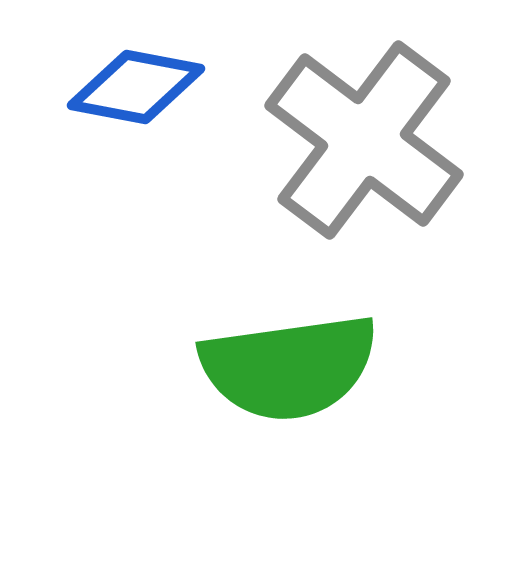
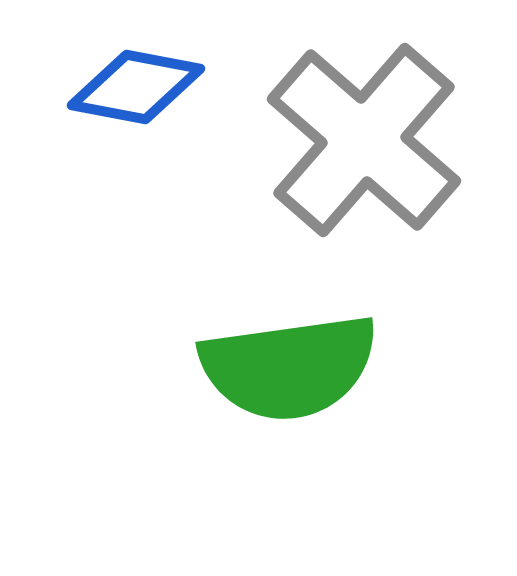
gray cross: rotated 4 degrees clockwise
